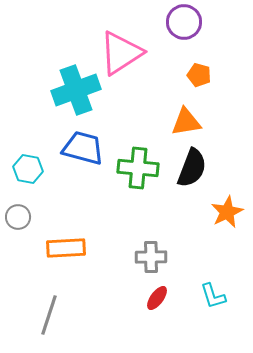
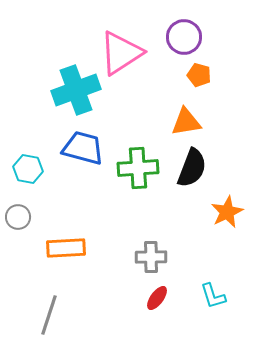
purple circle: moved 15 px down
green cross: rotated 9 degrees counterclockwise
